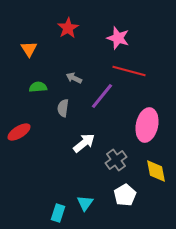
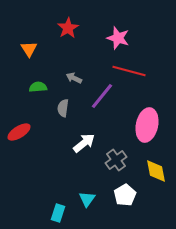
cyan triangle: moved 2 px right, 4 px up
